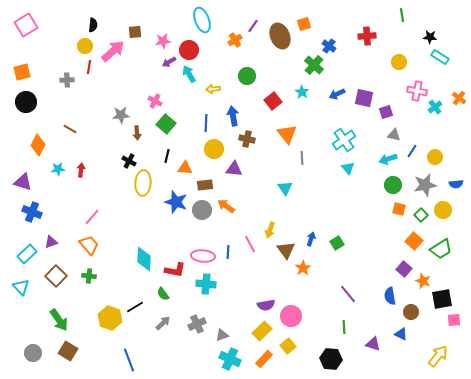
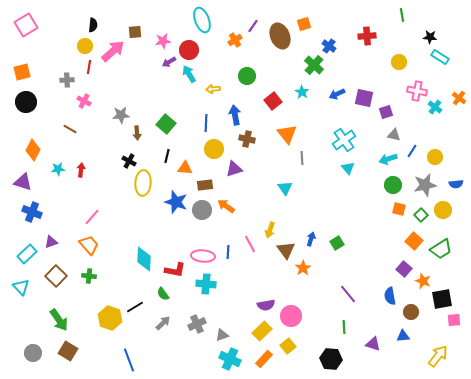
pink cross at (155, 101): moved 71 px left
cyan cross at (435, 107): rotated 16 degrees counterclockwise
blue arrow at (233, 116): moved 2 px right, 1 px up
orange diamond at (38, 145): moved 5 px left, 5 px down
purple triangle at (234, 169): rotated 24 degrees counterclockwise
blue triangle at (401, 334): moved 2 px right, 2 px down; rotated 32 degrees counterclockwise
